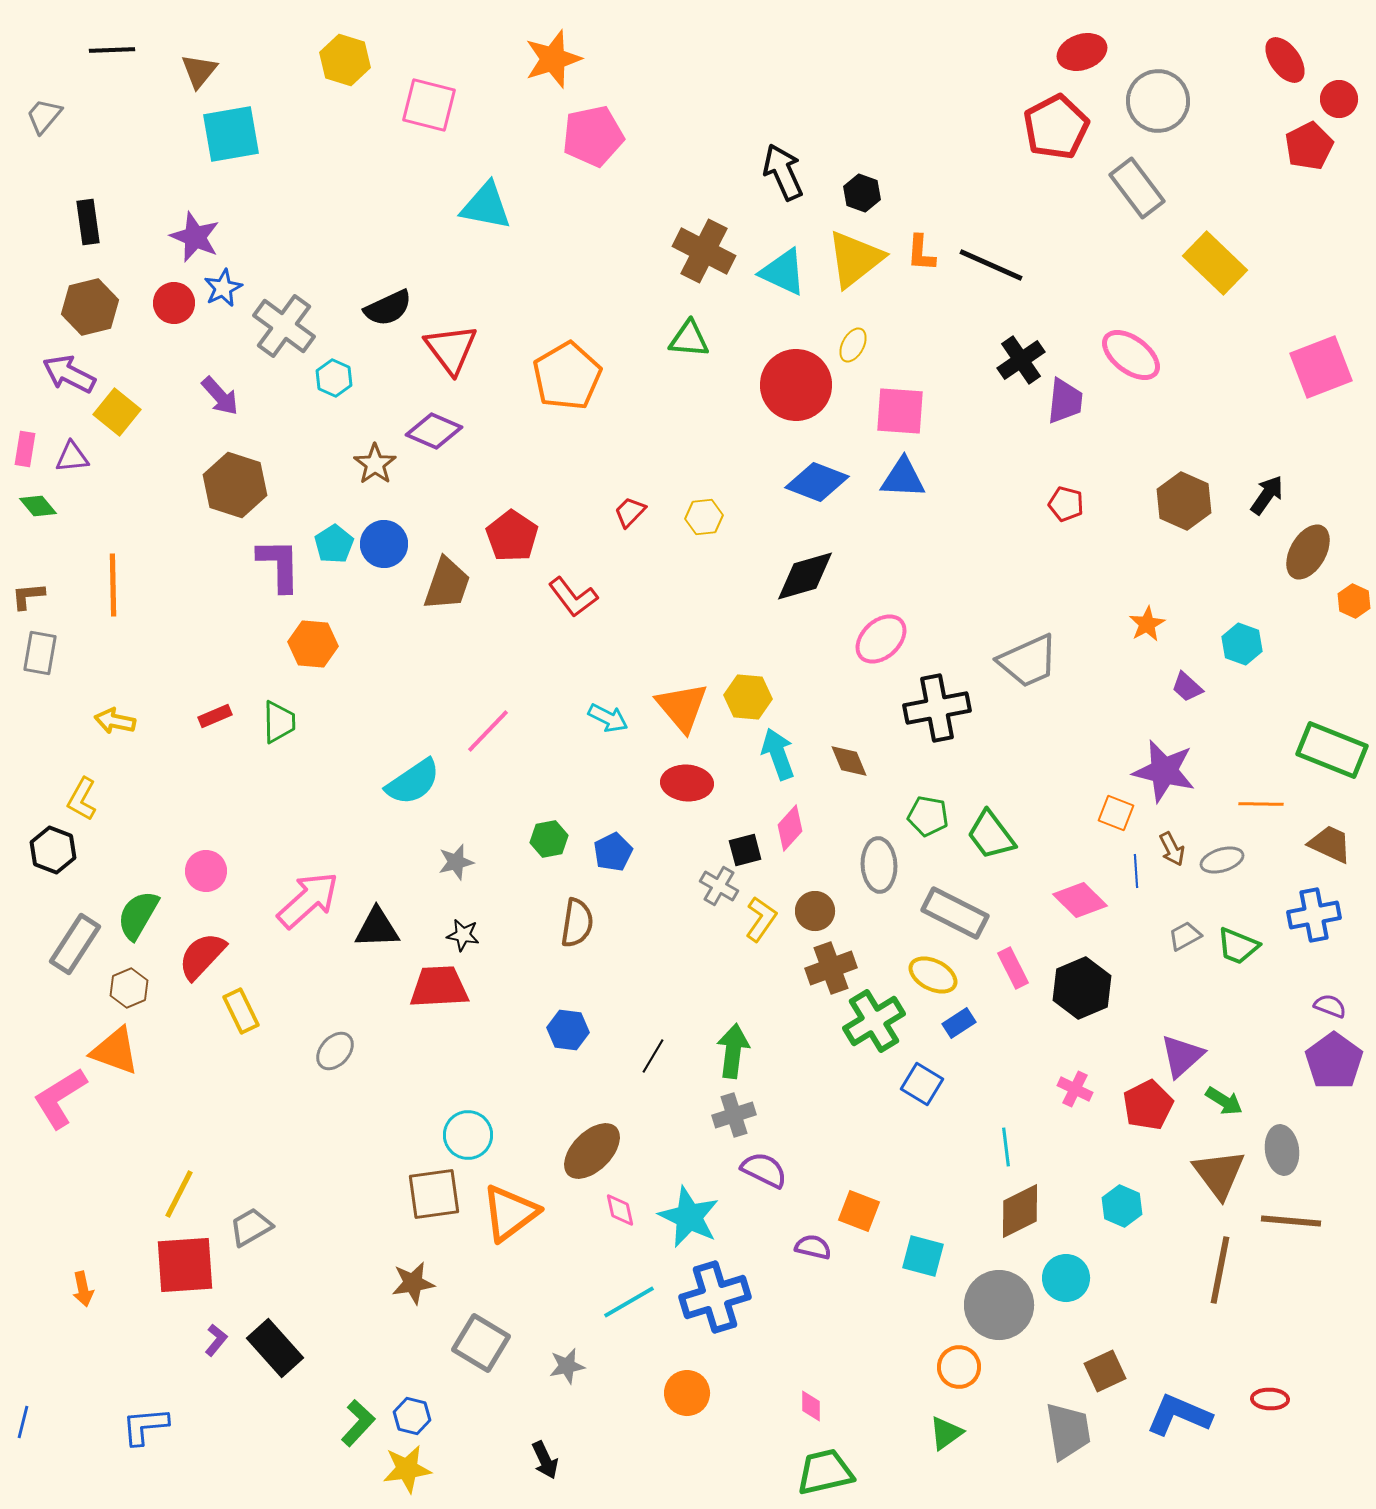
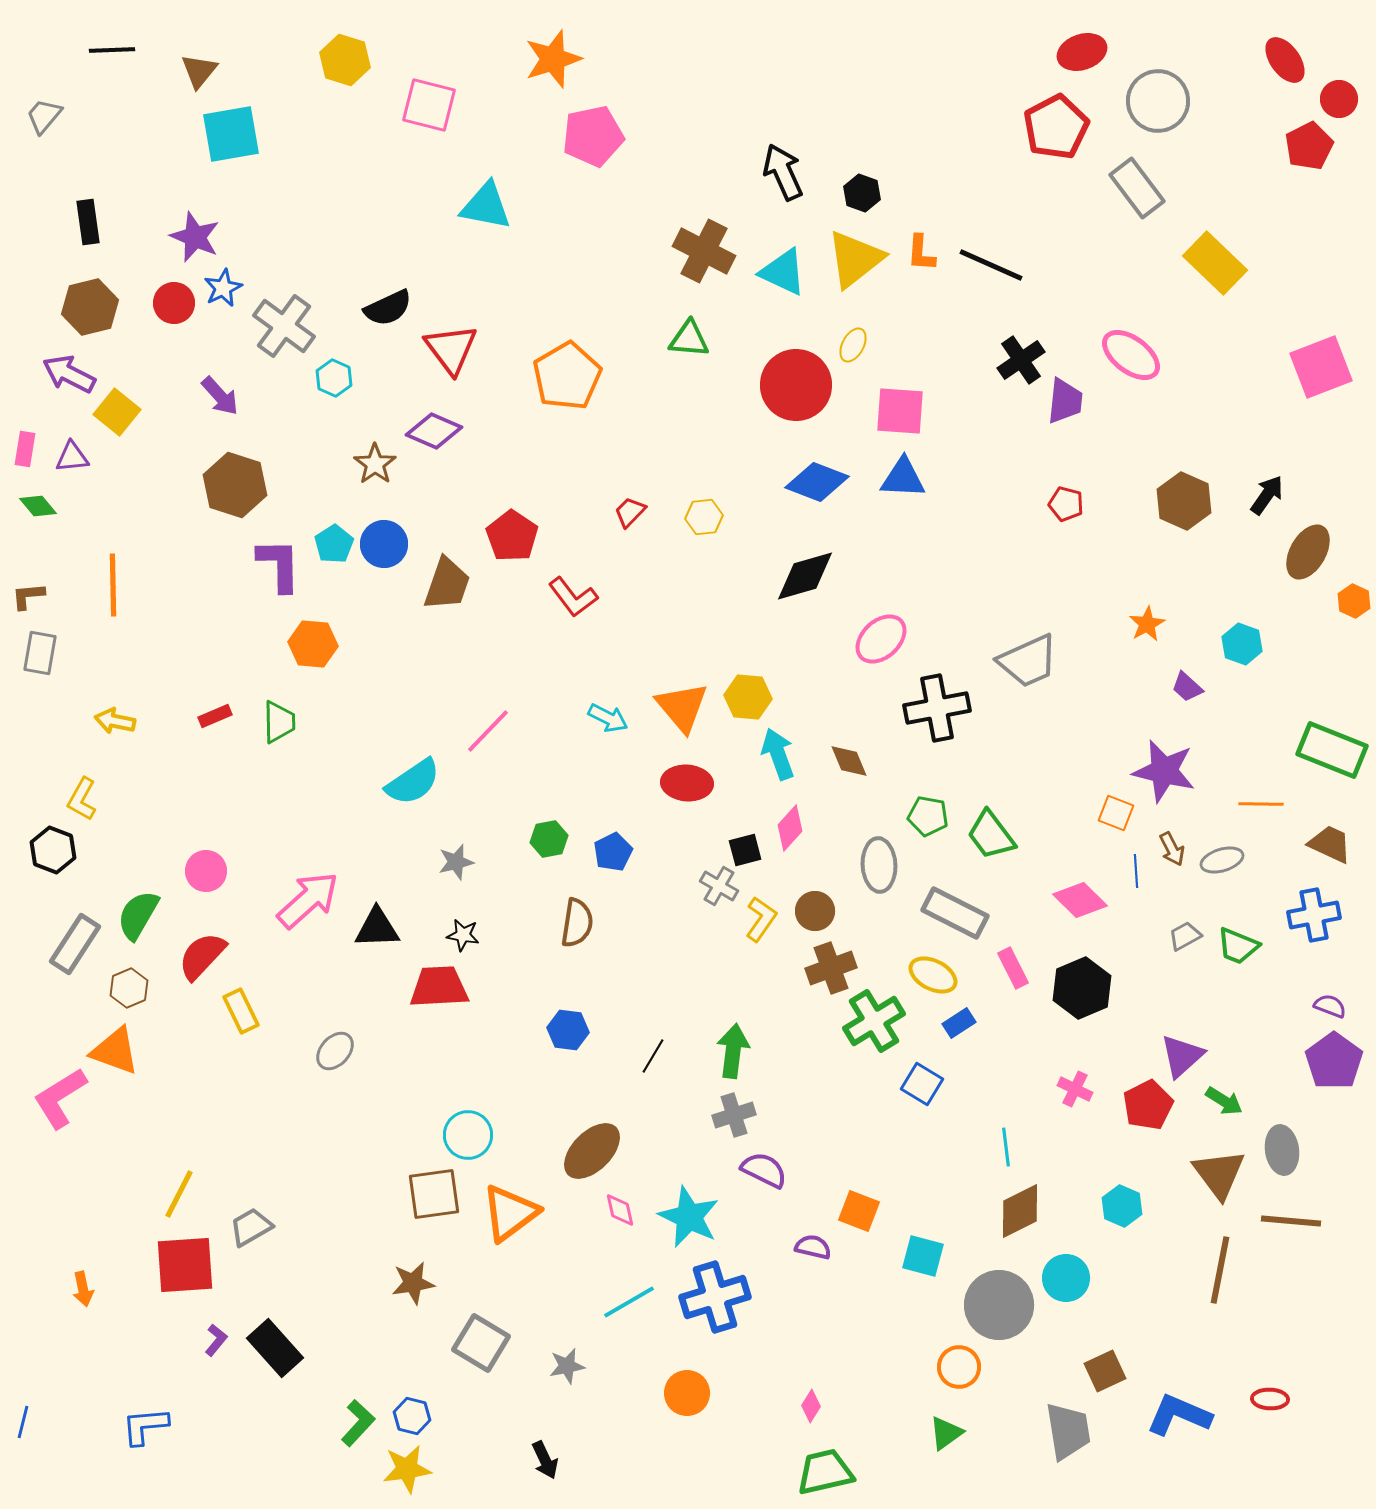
pink diamond at (811, 1406): rotated 32 degrees clockwise
